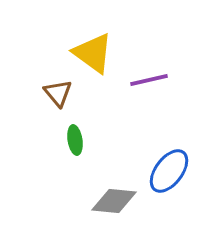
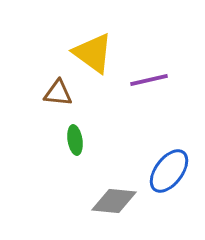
brown triangle: rotated 44 degrees counterclockwise
